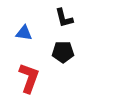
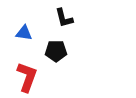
black pentagon: moved 7 px left, 1 px up
red L-shape: moved 2 px left, 1 px up
